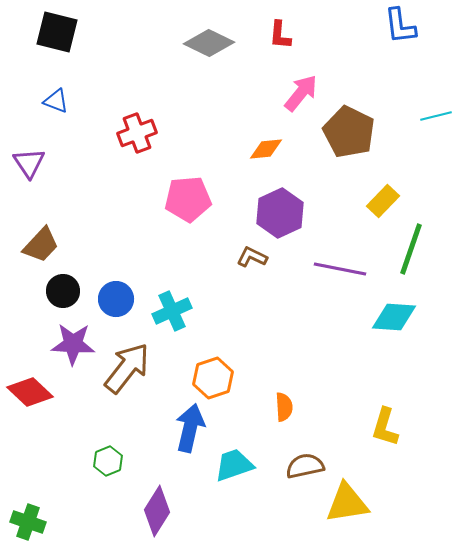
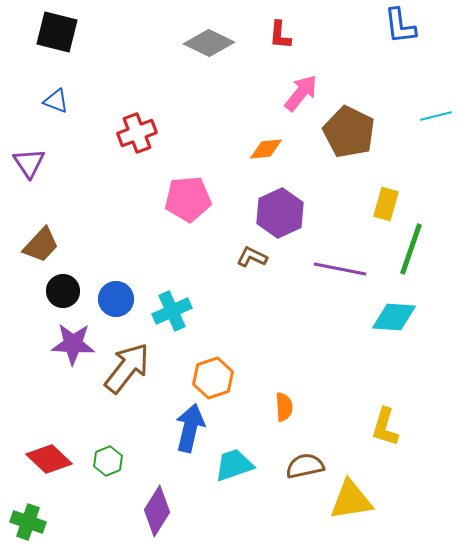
yellow rectangle: moved 3 px right, 3 px down; rotated 28 degrees counterclockwise
red diamond: moved 19 px right, 67 px down
yellow triangle: moved 4 px right, 3 px up
